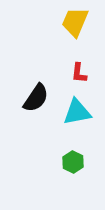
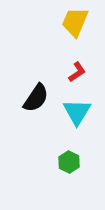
red L-shape: moved 2 px left, 1 px up; rotated 130 degrees counterclockwise
cyan triangle: rotated 48 degrees counterclockwise
green hexagon: moved 4 px left
